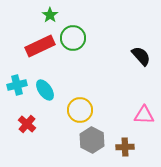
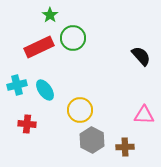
red rectangle: moved 1 px left, 1 px down
red cross: rotated 36 degrees counterclockwise
